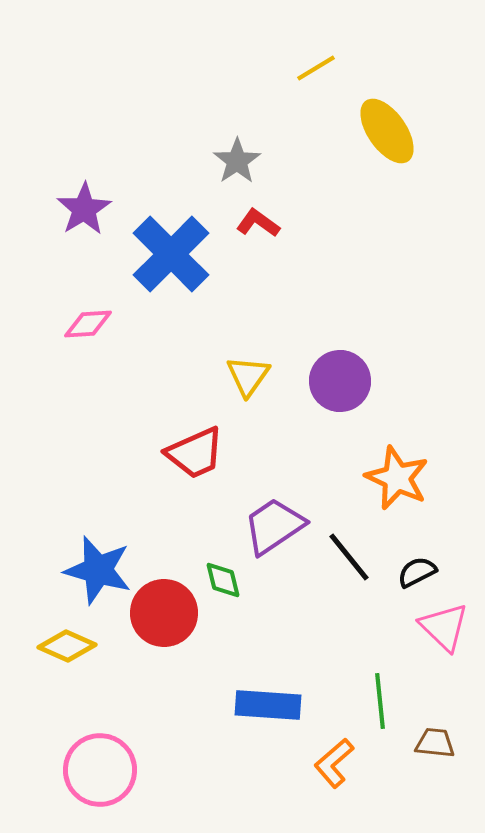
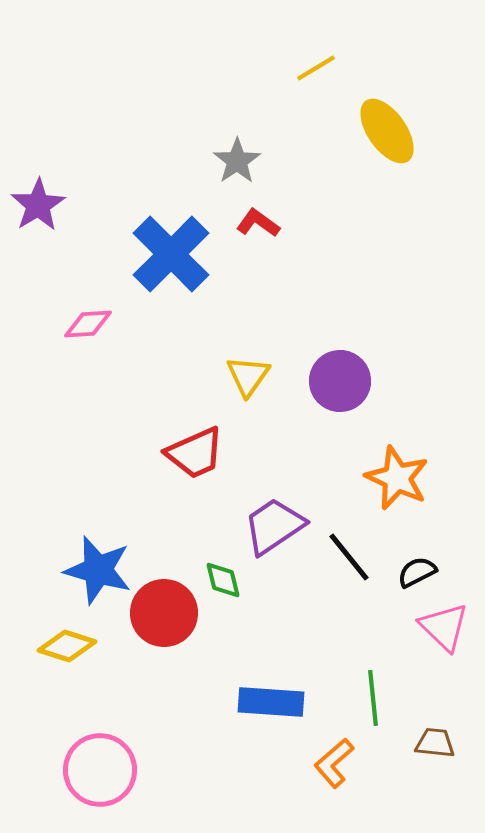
purple star: moved 46 px left, 4 px up
yellow diamond: rotated 6 degrees counterclockwise
green line: moved 7 px left, 3 px up
blue rectangle: moved 3 px right, 3 px up
